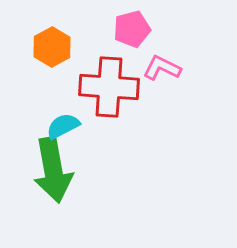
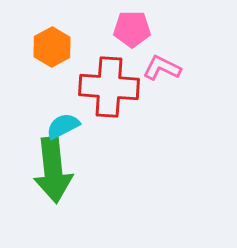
pink pentagon: rotated 15 degrees clockwise
green arrow: rotated 4 degrees clockwise
